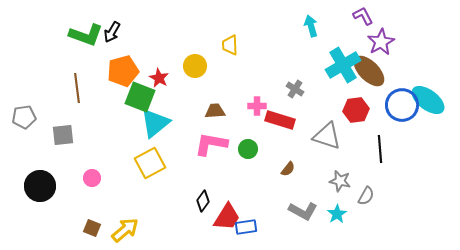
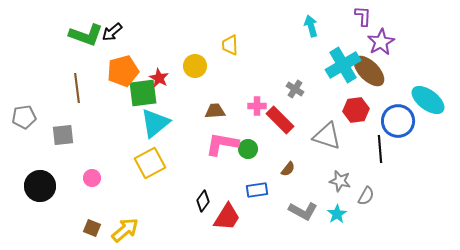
purple L-shape: rotated 30 degrees clockwise
black arrow: rotated 20 degrees clockwise
green square: moved 3 px right, 4 px up; rotated 28 degrees counterclockwise
blue circle: moved 4 px left, 16 px down
red rectangle: rotated 28 degrees clockwise
pink L-shape: moved 11 px right
blue rectangle: moved 11 px right, 37 px up
